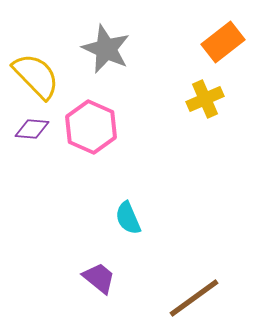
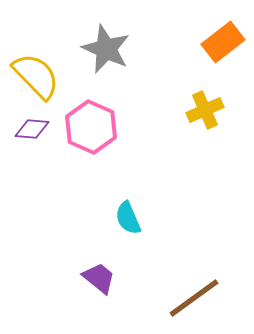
yellow cross: moved 11 px down
